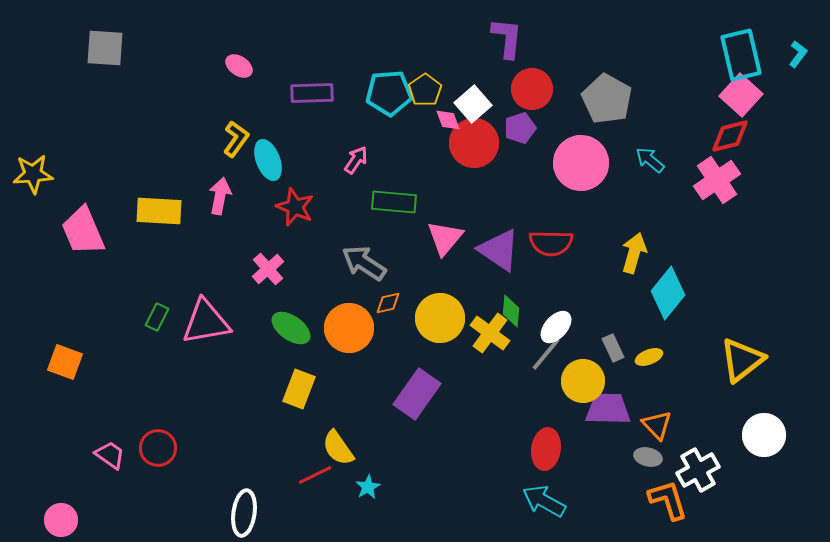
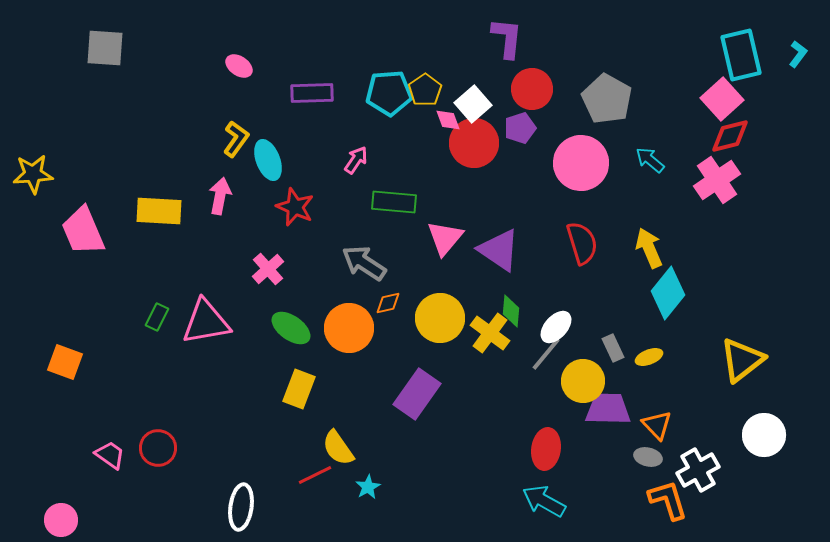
pink square at (741, 95): moved 19 px left, 4 px down; rotated 6 degrees clockwise
red semicircle at (551, 243): moved 31 px right; rotated 108 degrees counterclockwise
yellow arrow at (634, 253): moved 15 px right, 5 px up; rotated 39 degrees counterclockwise
white ellipse at (244, 513): moved 3 px left, 6 px up
